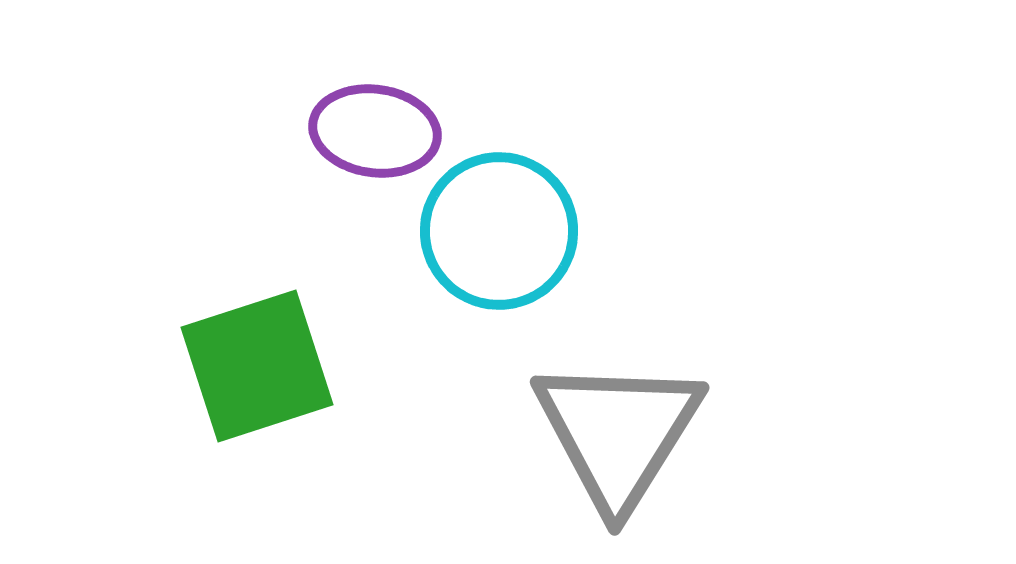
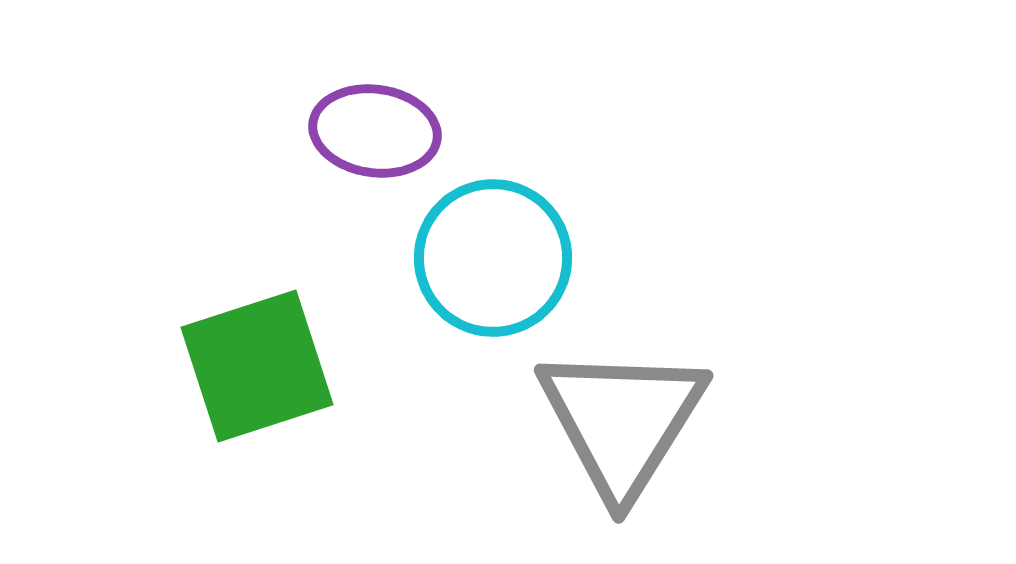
cyan circle: moved 6 px left, 27 px down
gray triangle: moved 4 px right, 12 px up
